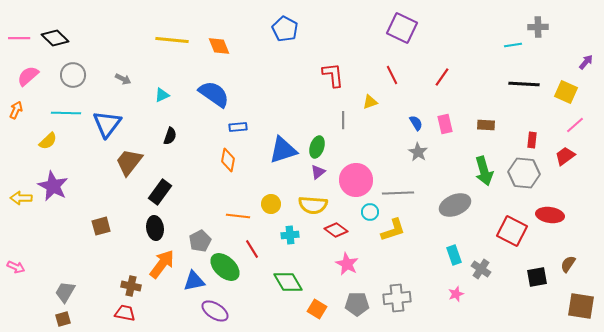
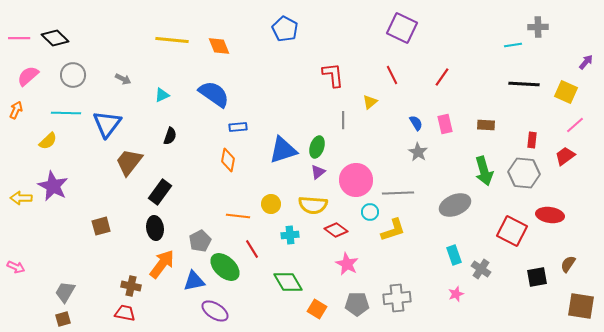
yellow triangle at (370, 102): rotated 21 degrees counterclockwise
